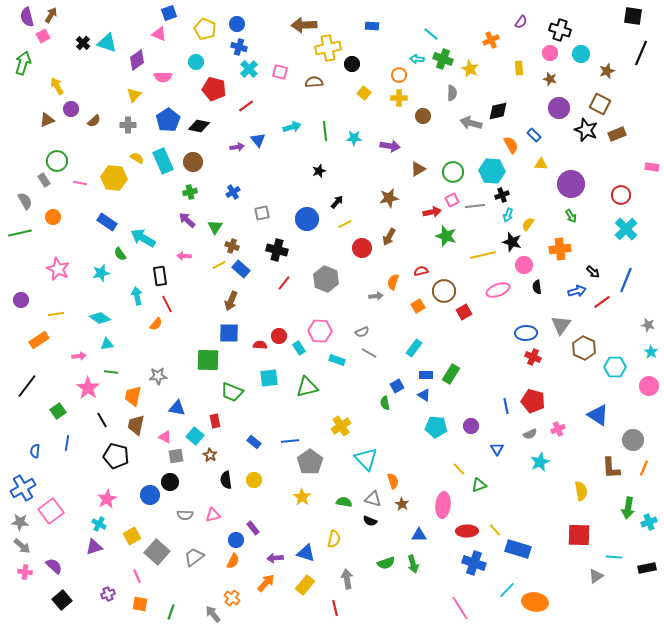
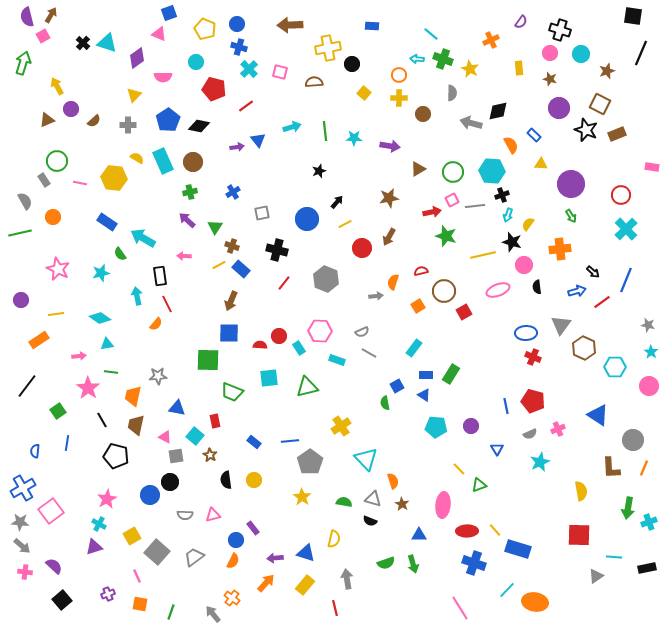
brown arrow at (304, 25): moved 14 px left
purple diamond at (137, 60): moved 2 px up
brown circle at (423, 116): moved 2 px up
